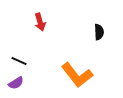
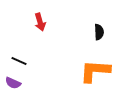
orange L-shape: moved 18 px right, 4 px up; rotated 132 degrees clockwise
purple semicircle: moved 3 px left; rotated 56 degrees clockwise
